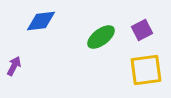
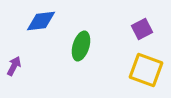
purple square: moved 1 px up
green ellipse: moved 20 px left, 9 px down; rotated 36 degrees counterclockwise
yellow square: rotated 28 degrees clockwise
